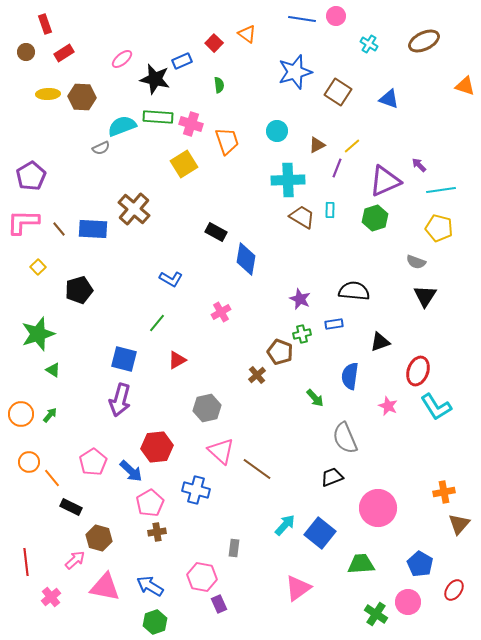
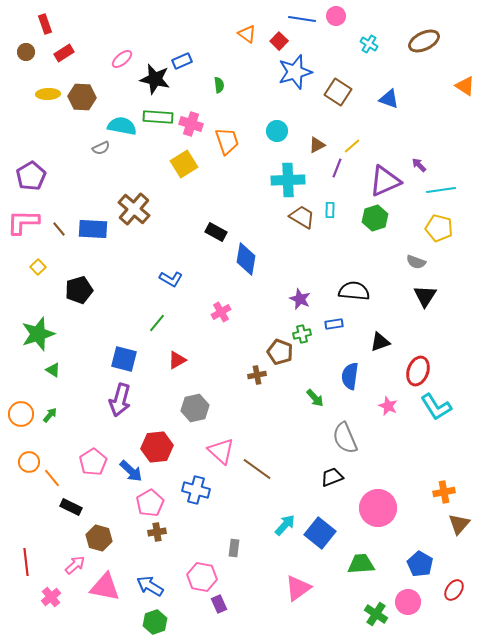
red square at (214, 43): moved 65 px right, 2 px up
orange triangle at (465, 86): rotated 15 degrees clockwise
cyan semicircle at (122, 126): rotated 32 degrees clockwise
brown cross at (257, 375): rotated 30 degrees clockwise
gray hexagon at (207, 408): moved 12 px left
pink arrow at (75, 560): moved 5 px down
